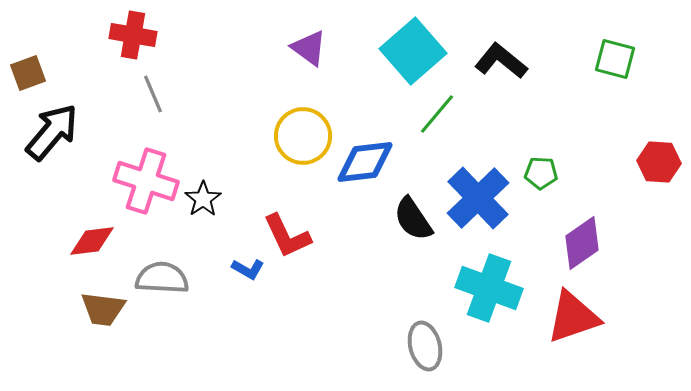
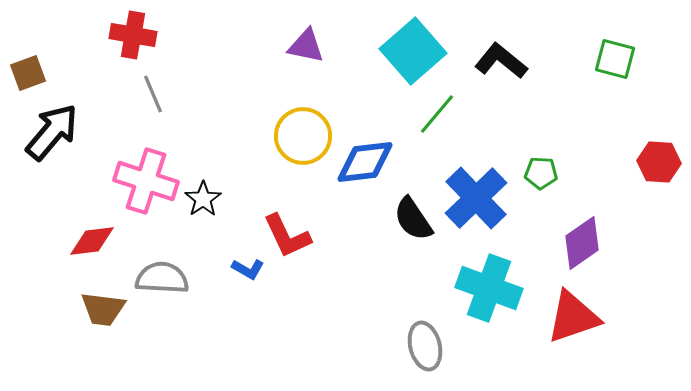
purple triangle: moved 3 px left, 2 px up; rotated 24 degrees counterclockwise
blue cross: moved 2 px left
